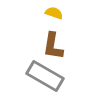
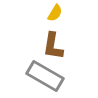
yellow semicircle: moved 1 px right; rotated 102 degrees clockwise
